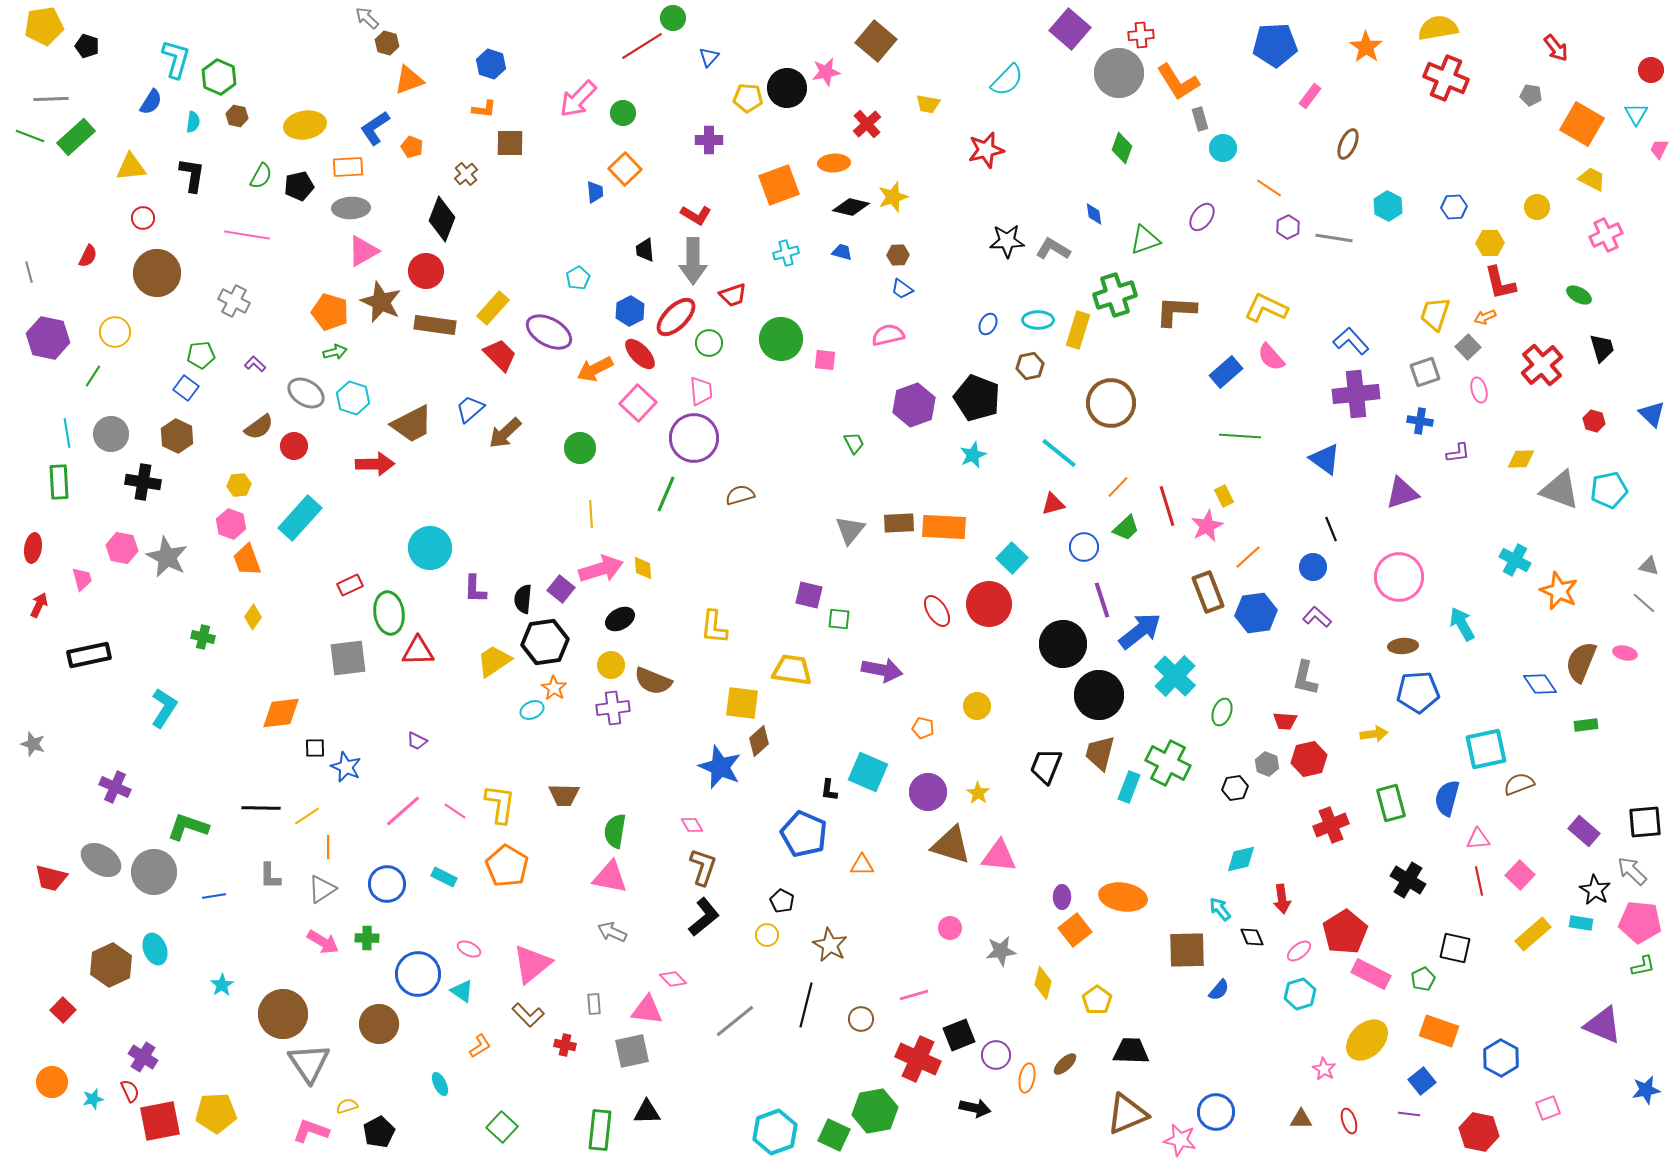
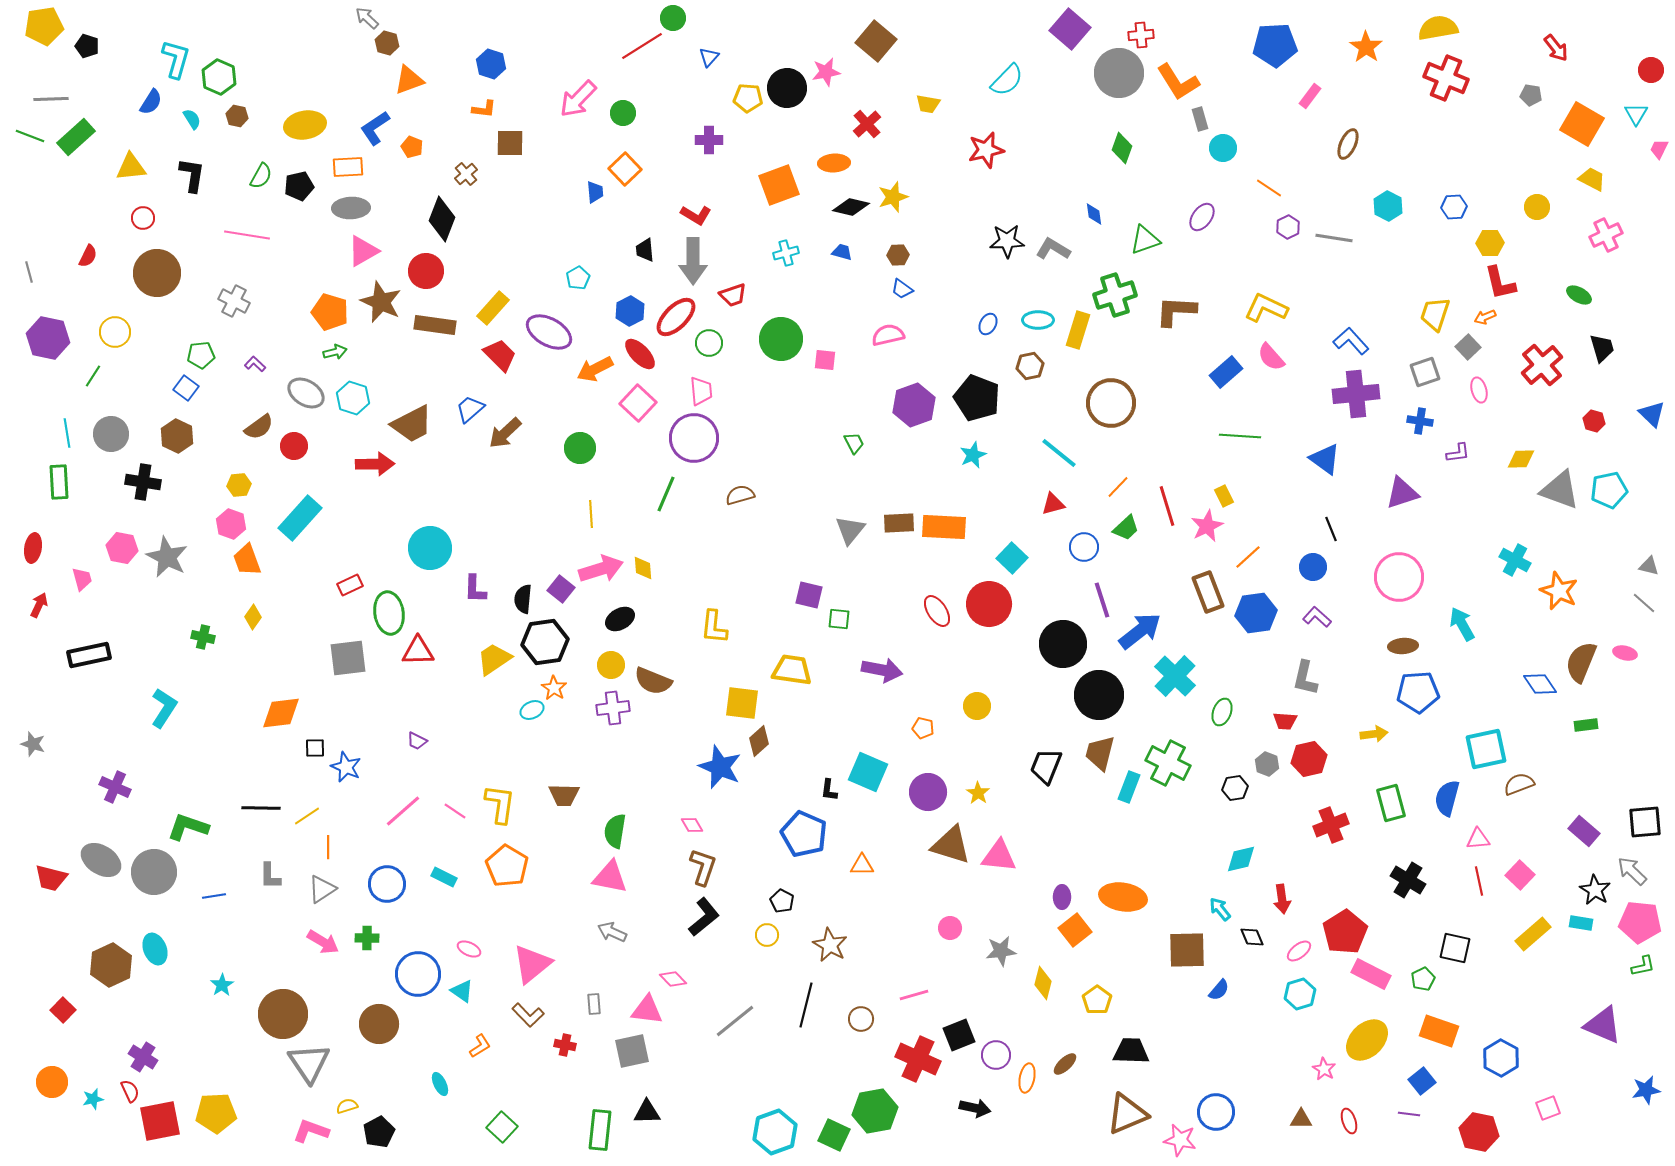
cyan semicircle at (193, 122): moved 1 px left, 3 px up; rotated 40 degrees counterclockwise
yellow trapezoid at (494, 661): moved 2 px up
